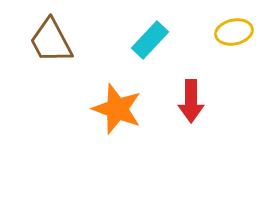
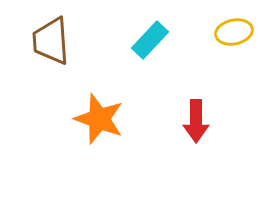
brown trapezoid: rotated 24 degrees clockwise
red arrow: moved 5 px right, 20 px down
orange star: moved 18 px left, 10 px down
